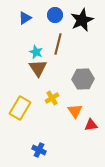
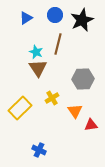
blue triangle: moved 1 px right
yellow rectangle: rotated 15 degrees clockwise
